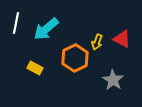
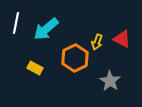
gray star: moved 3 px left, 1 px down
